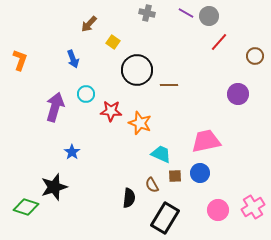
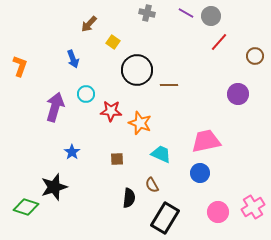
gray circle: moved 2 px right
orange L-shape: moved 6 px down
brown square: moved 58 px left, 17 px up
pink circle: moved 2 px down
